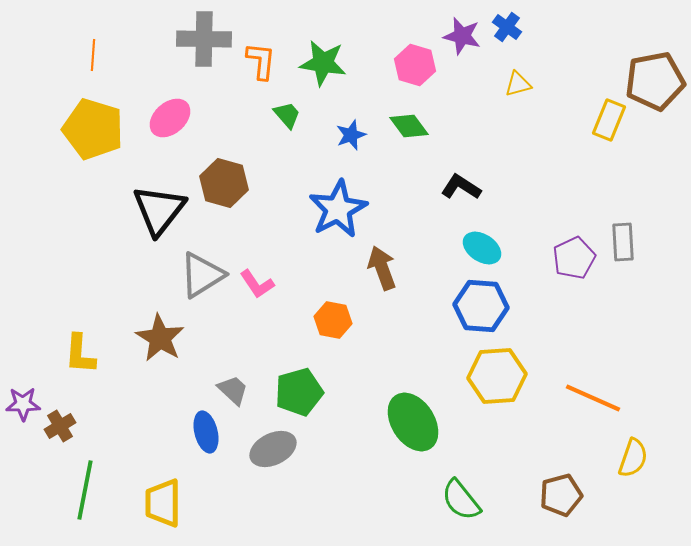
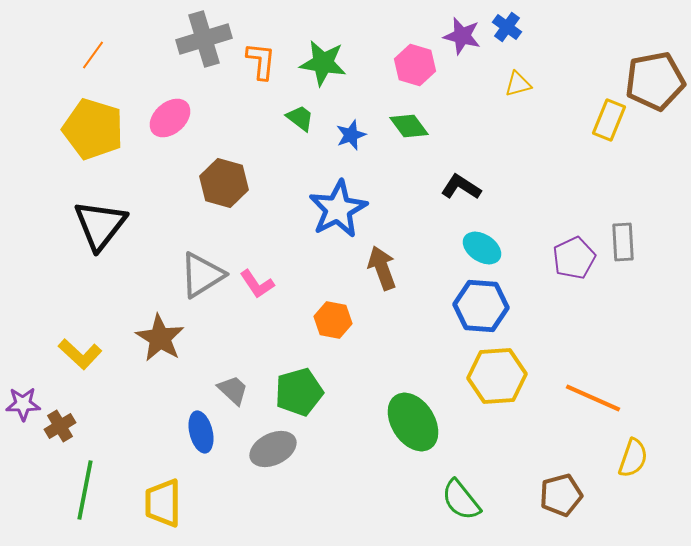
gray cross at (204, 39): rotated 18 degrees counterclockwise
orange line at (93, 55): rotated 32 degrees clockwise
green trapezoid at (287, 115): moved 13 px right, 3 px down; rotated 12 degrees counterclockwise
black triangle at (159, 210): moved 59 px left, 15 px down
yellow L-shape at (80, 354): rotated 51 degrees counterclockwise
blue ellipse at (206, 432): moved 5 px left
